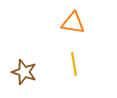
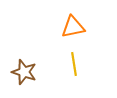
orange triangle: moved 4 px down; rotated 20 degrees counterclockwise
